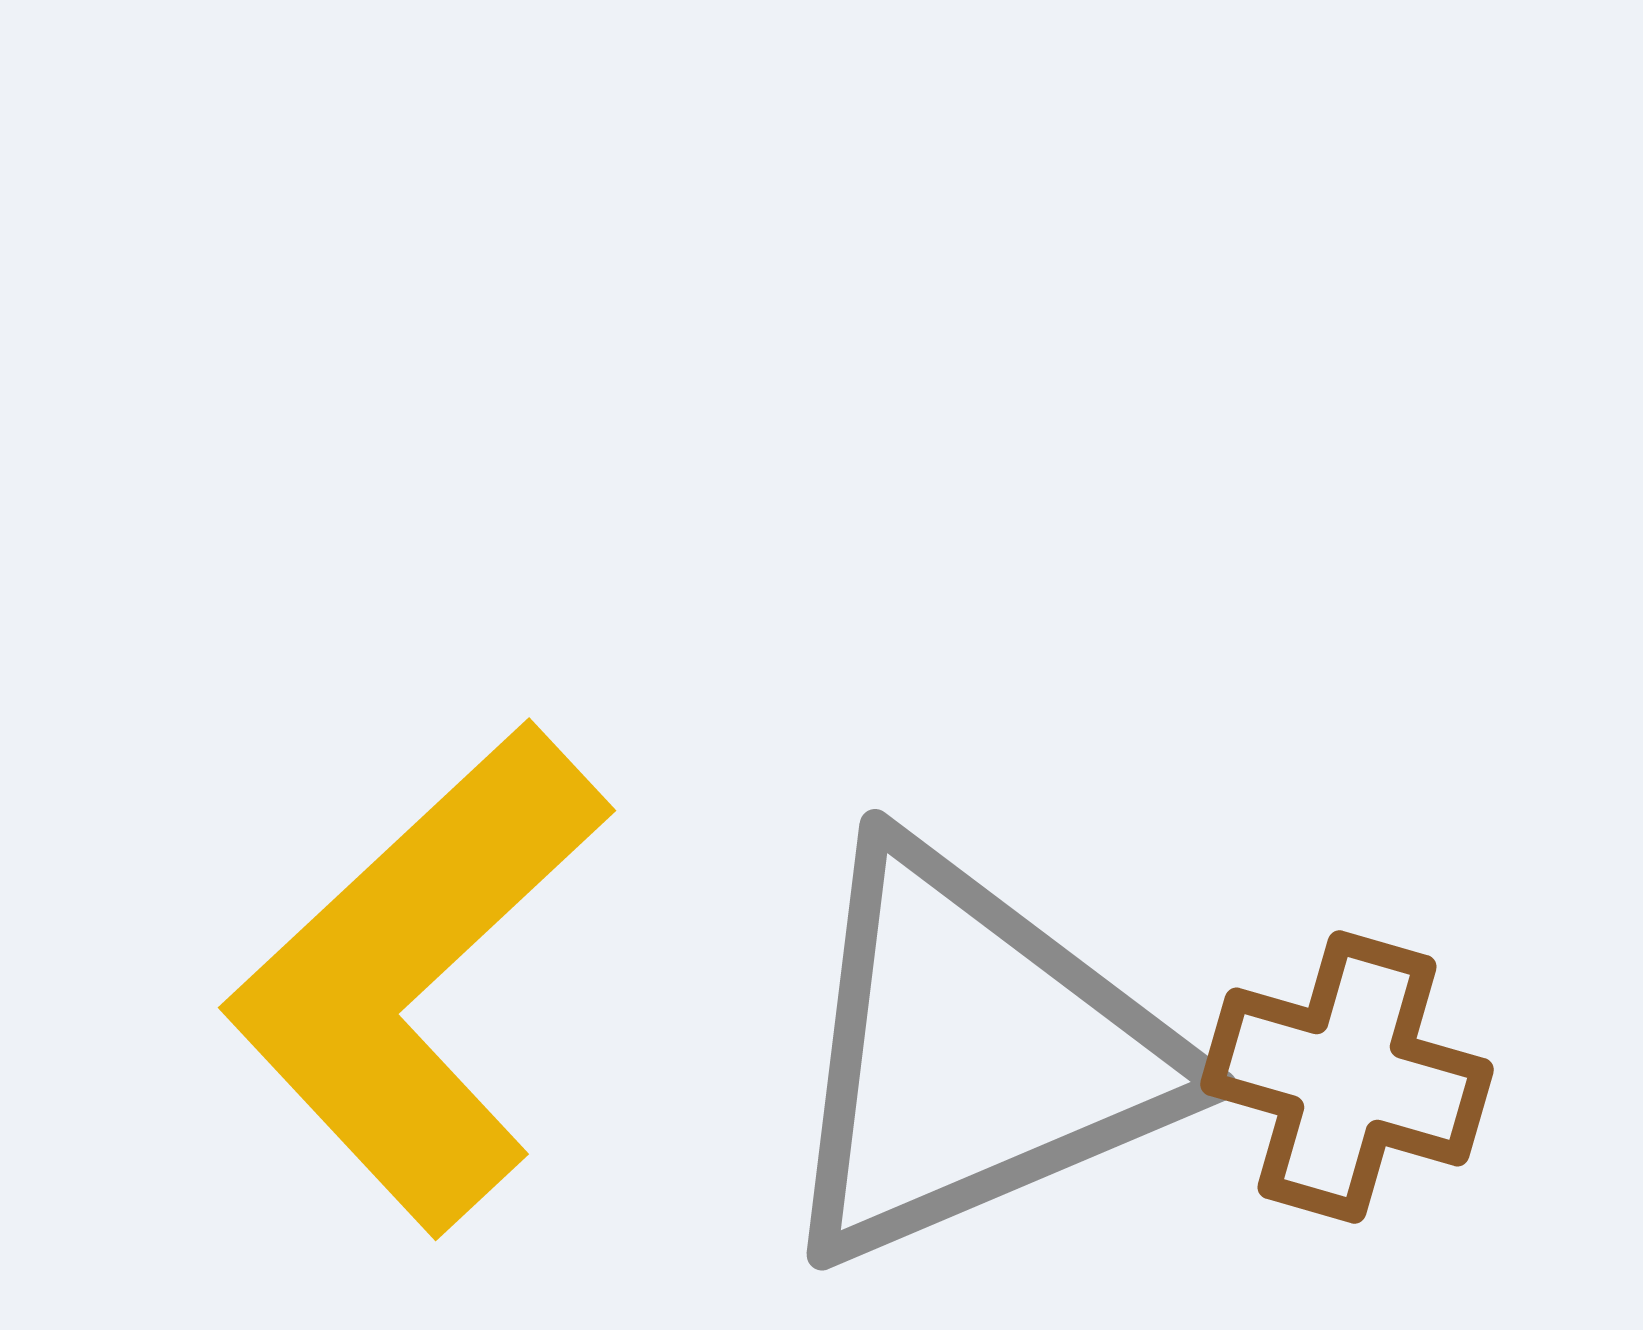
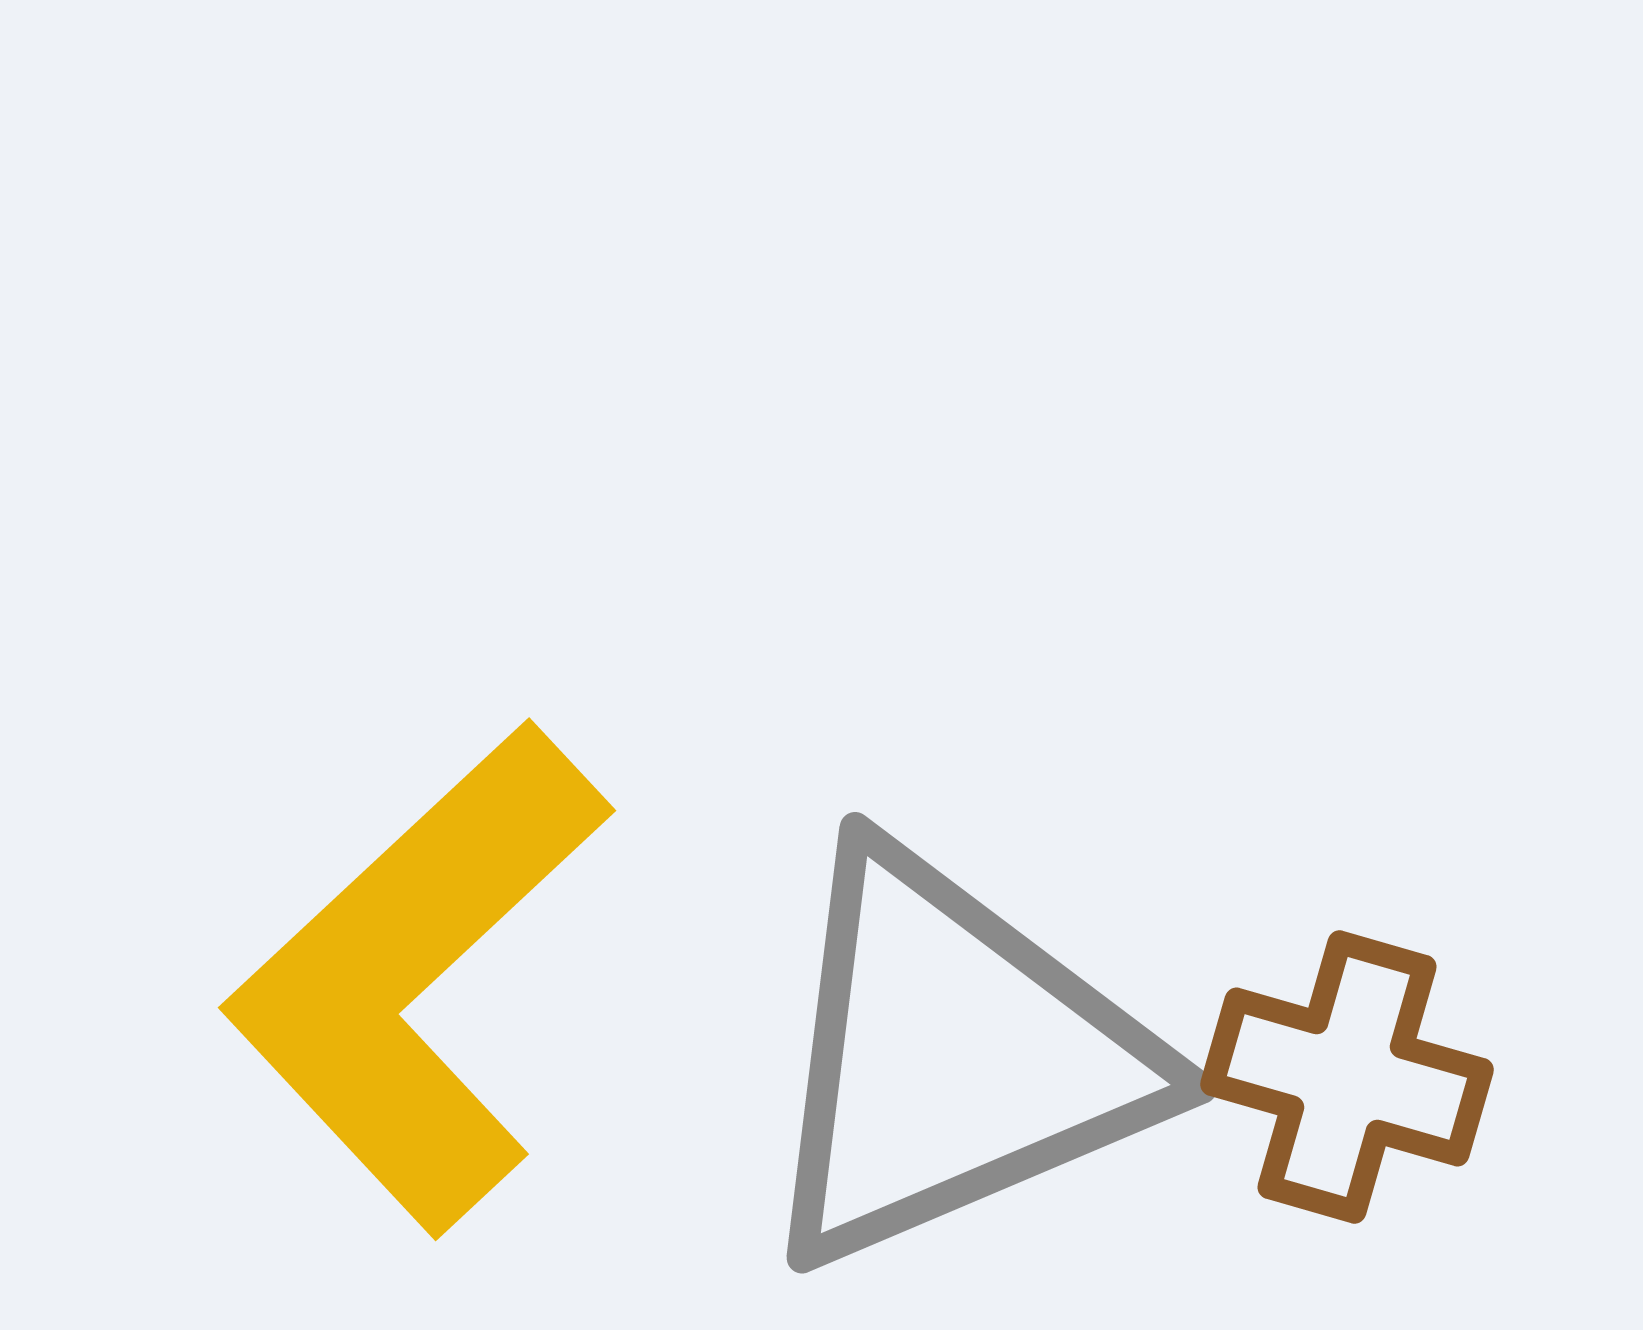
gray triangle: moved 20 px left, 3 px down
